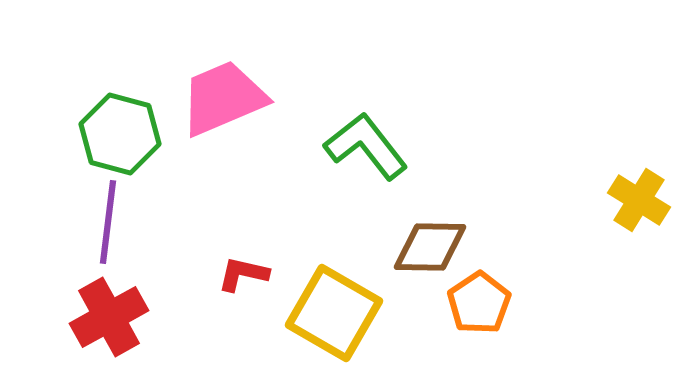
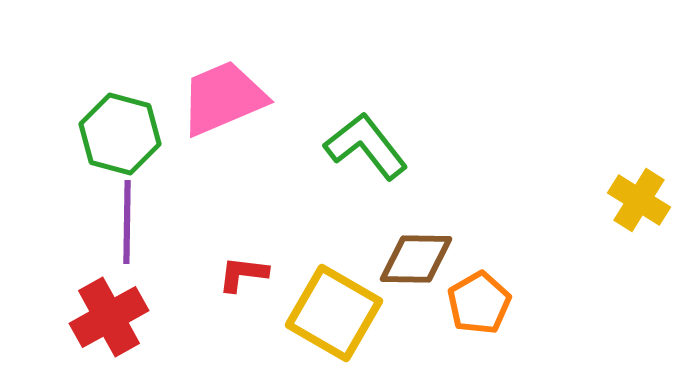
purple line: moved 19 px right; rotated 6 degrees counterclockwise
brown diamond: moved 14 px left, 12 px down
red L-shape: rotated 6 degrees counterclockwise
orange pentagon: rotated 4 degrees clockwise
